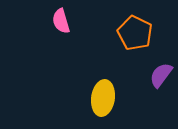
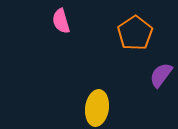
orange pentagon: rotated 12 degrees clockwise
yellow ellipse: moved 6 px left, 10 px down
